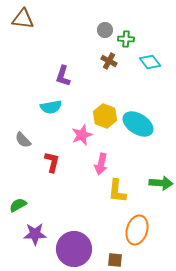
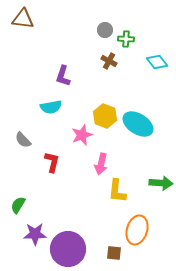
cyan diamond: moved 7 px right
green semicircle: rotated 30 degrees counterclockwise
purple circle: moved 6 px left
brown square: moved 1 px left, 7 px up
